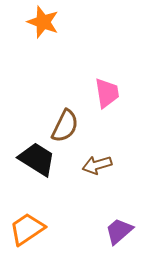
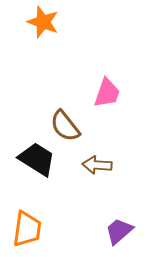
pink trapezoid: rotated 28 degrees clockwise
brown semicircle: rotated 116 degrees clockwise
brown arrow: rotated 20 degrees clockwise
orange trapezoid: rotated 132 degrees clockwise
